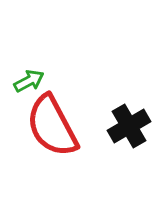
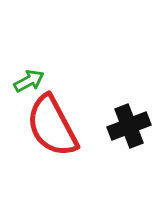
black cross: rotated 9 degrees clockwise
